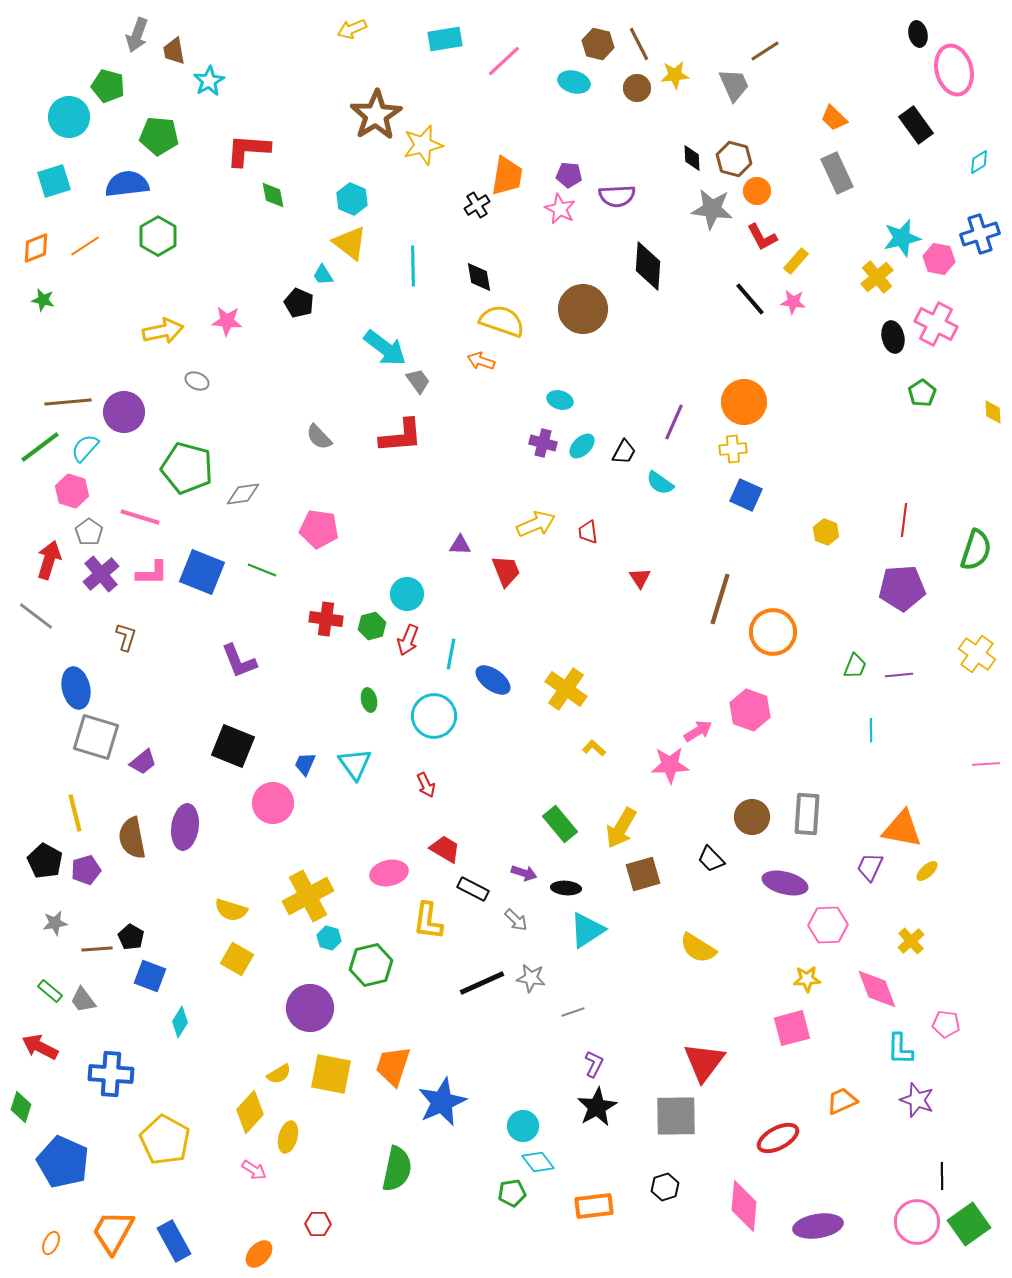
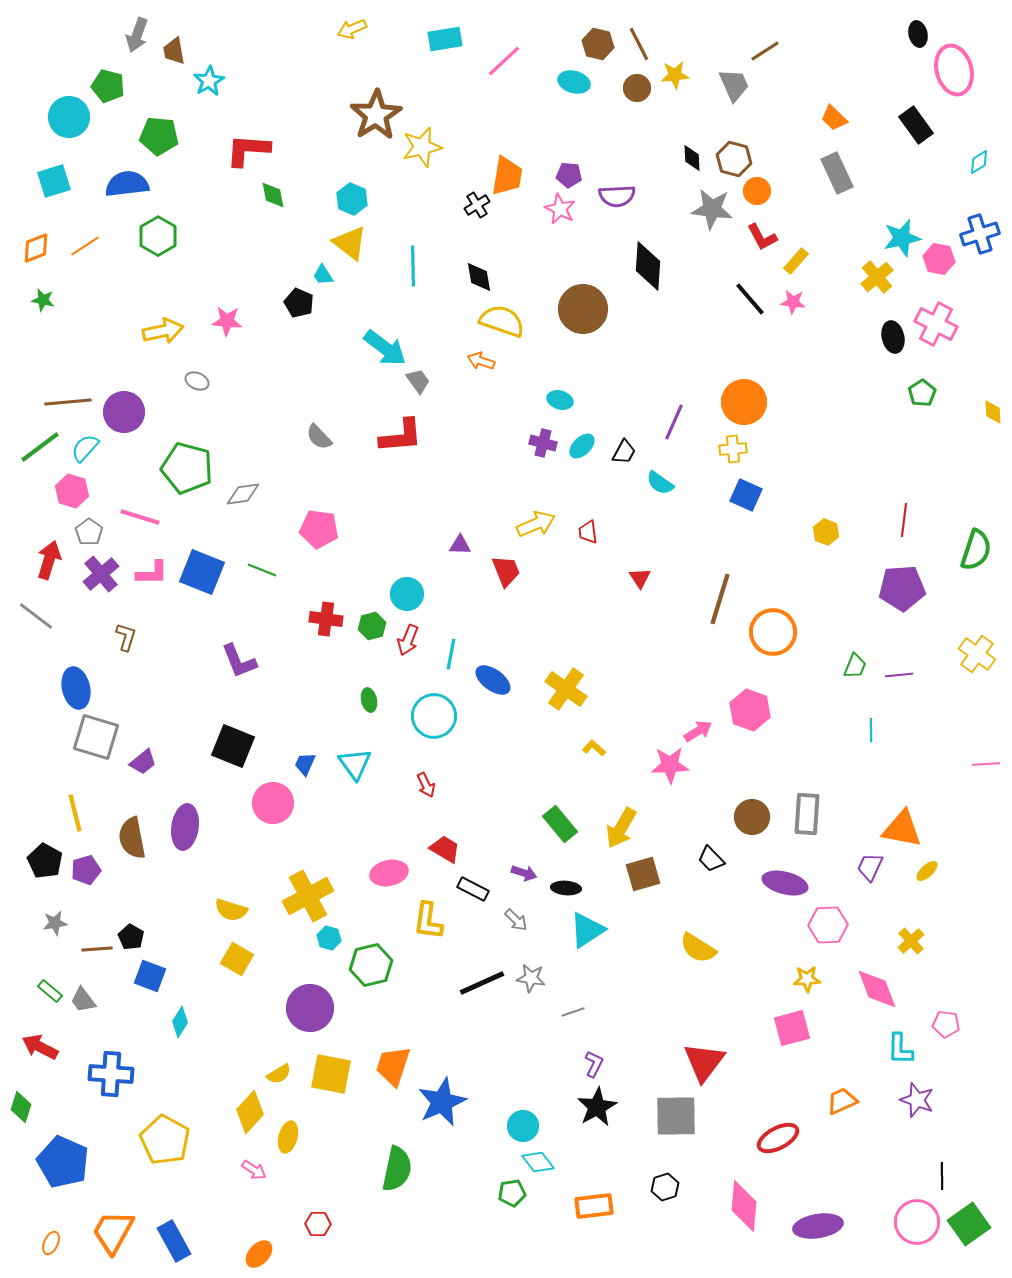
yellow star at (423, 145): moved 1 px left, 2 px down
